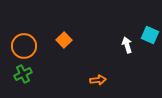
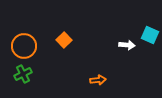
white arrow: rotated 112 degrees clockwise
